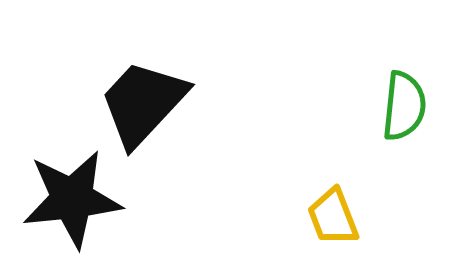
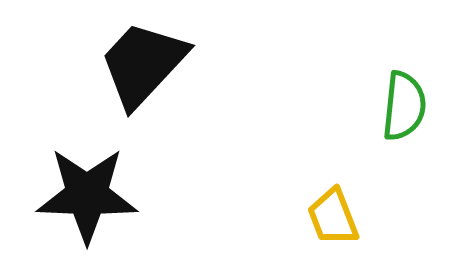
black trapezoid: moved 39 px up
black star: moved 15 px right, 4 px up; rotated 8 degrees clockwise
